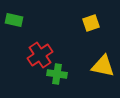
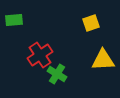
green rectangle: rotated 18 degrees counterclockwise
yellow triangle: moved 6 px up; rotated 15 degrees counterclockwise
green cross: rotated 24 degrees clockwise
